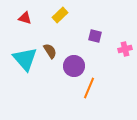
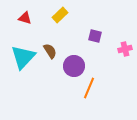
cyan triangle: moved 2 px left, 2 px up; rotated 24 degrees clockwise
